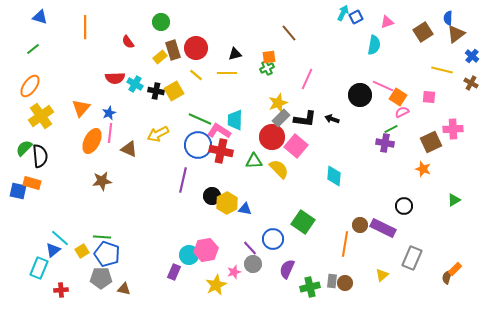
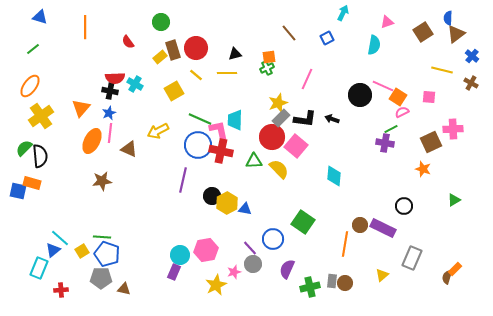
blue square at (356, 17): moved 29 px left, 21 px down
black cross at (156, 91): moved 46 px left
pink L-shape at (219, 131): rotated 45 degrees clockwise
yellow arrow at (158, 134): moved 3 px up
cyan circle at (189, 255): moved 9 px left
